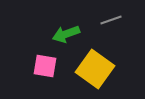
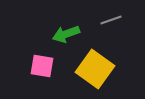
pink square: moved 3 px left
